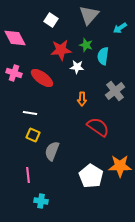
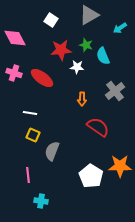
gray triangle: rotated 20 degrees clockwise
cyan semicircle: rotated 30 degrees counterclockwise
